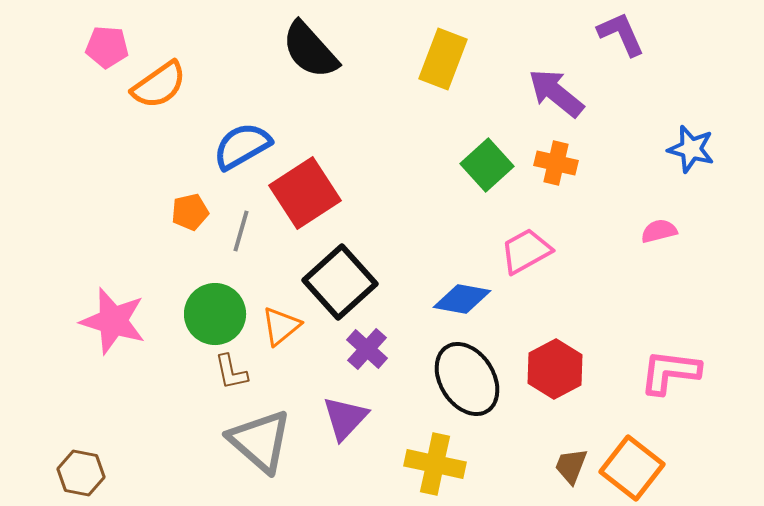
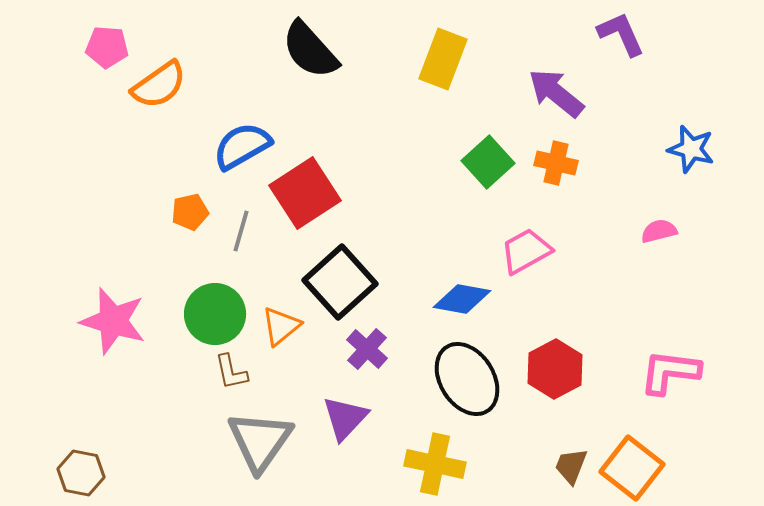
green square: moved 1 px right, 3 px up
gray triangle: rotated 24 degrees clockwise
